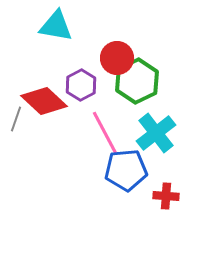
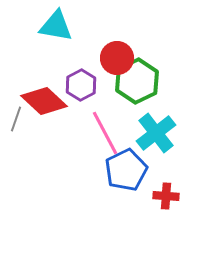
blue pentagon: rotated 21 degrees counterclockwise
